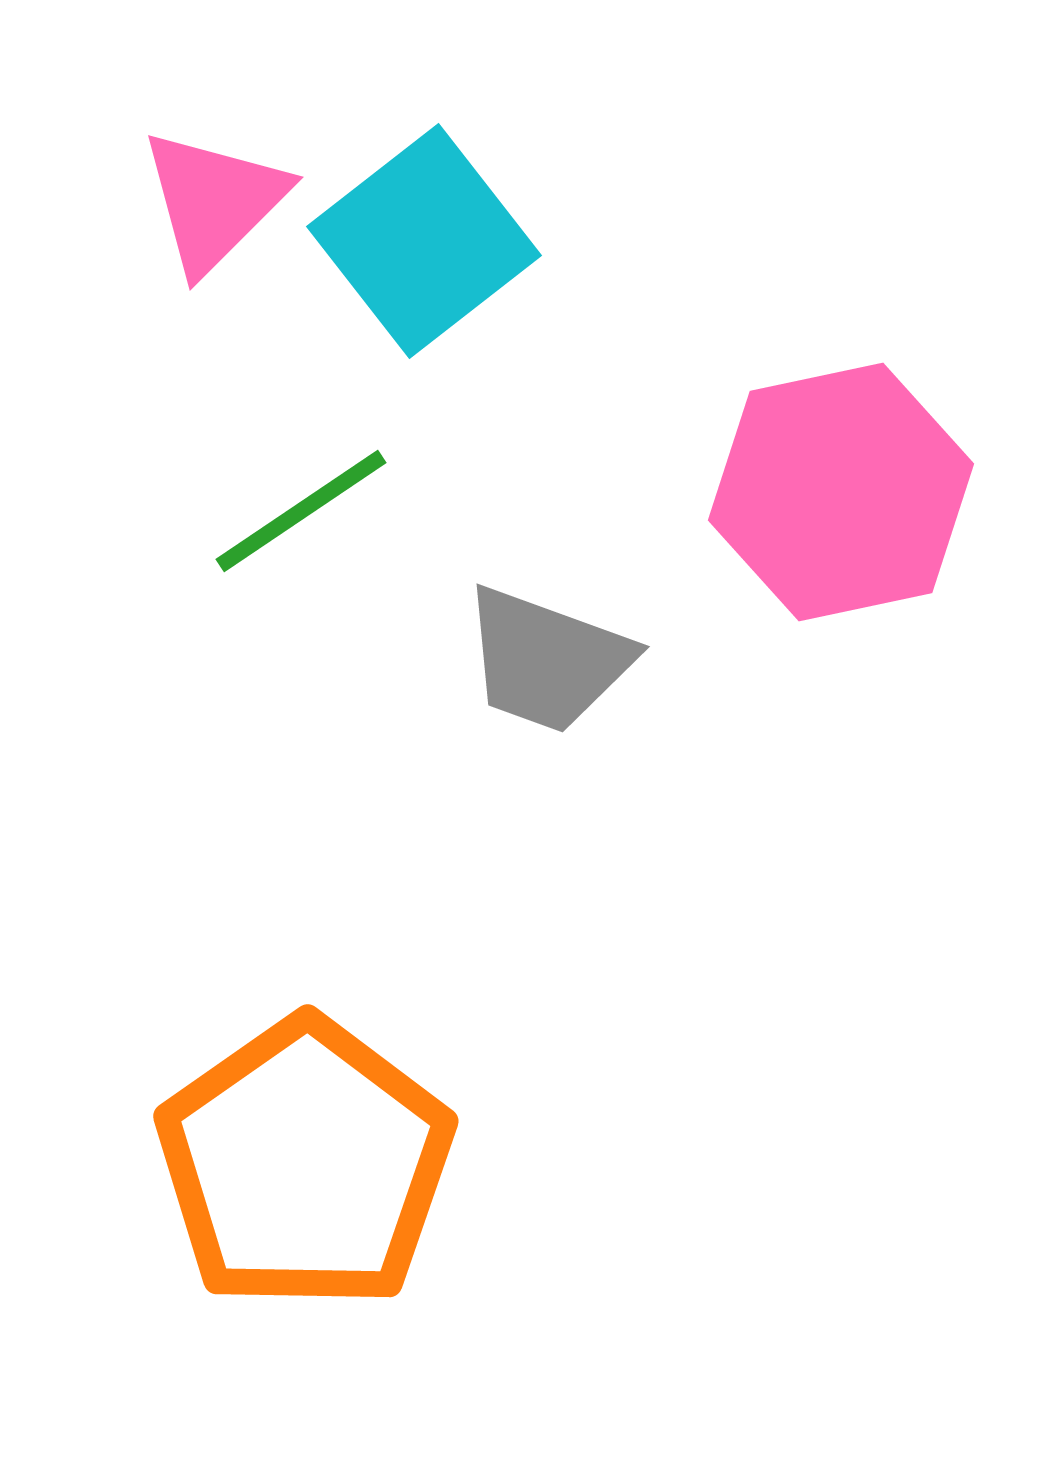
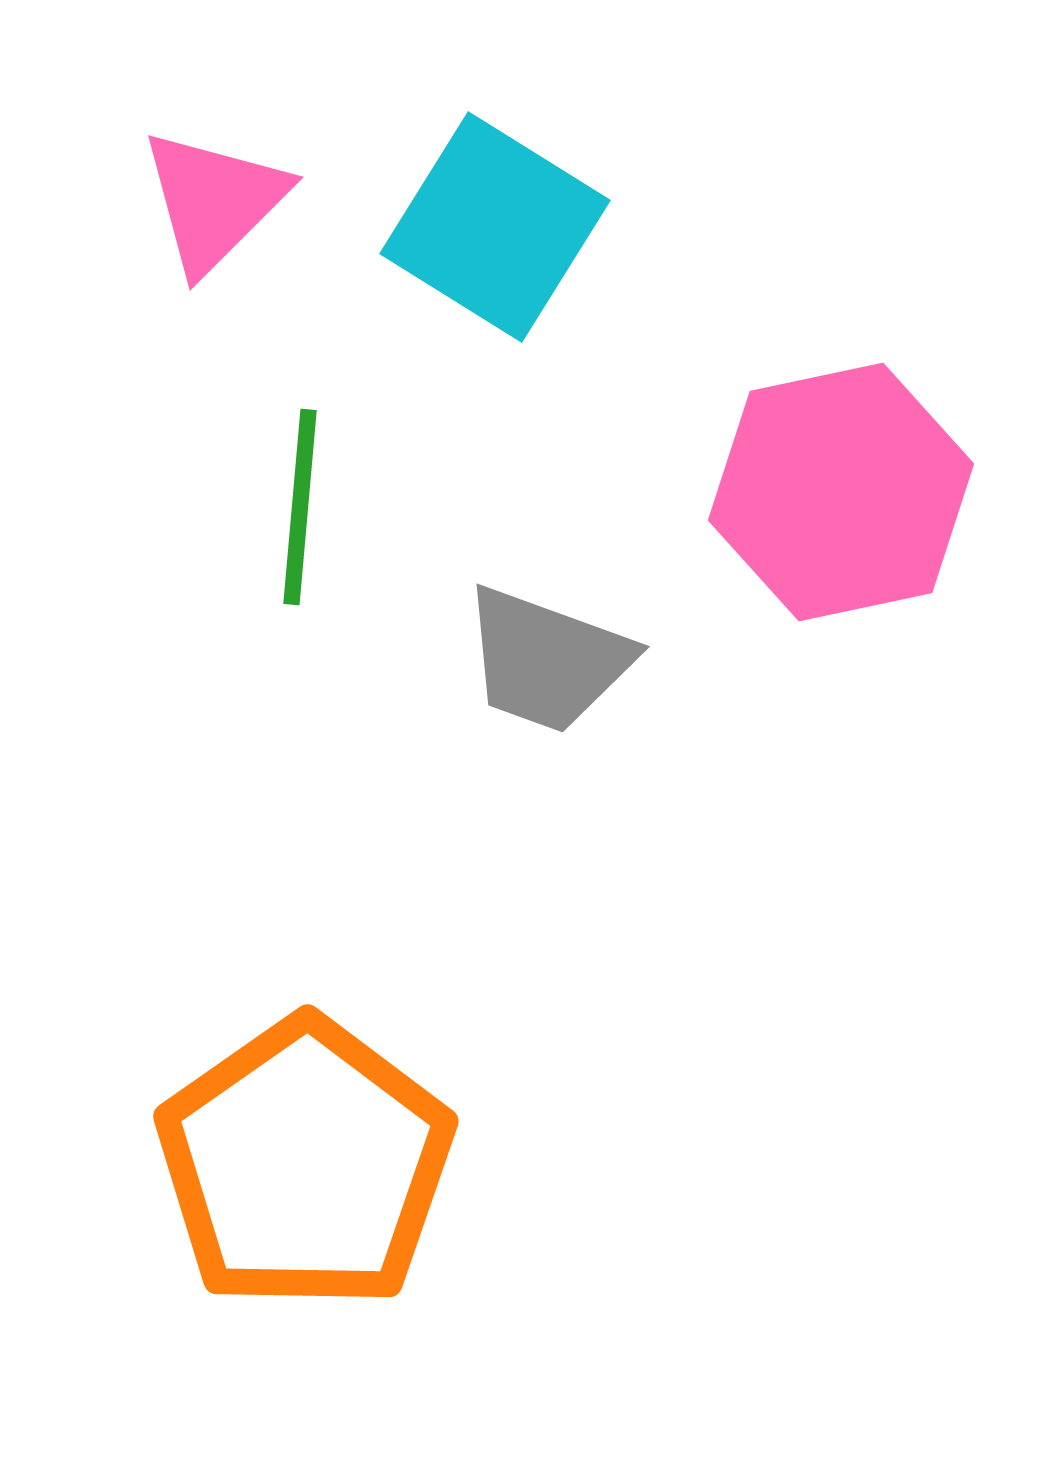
cyan square: moved 71 px right, 14 px up; rotated 20 degrees counterclockwise
green line: moved 1 px left, 4 px up; rotated 51 degrees counterclockwise
